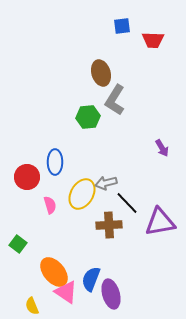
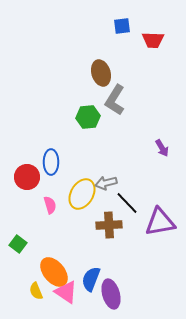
blue ellipse: moved 4 px left
yellow semicircle: moved 4 px right, 15 px up
